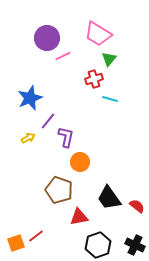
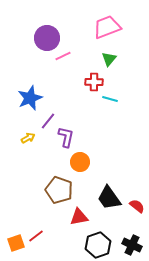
pink trapezoid: moved 9 px right, 7 px up; rotated 128 degrees clockwise
red cross: moved 3 px down; rotated 18 degrees clockwise
black cross: moved 3 px left
